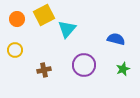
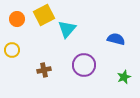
yellow circle: moved 3 px left
green star: moved 1 px right, 8 px down
